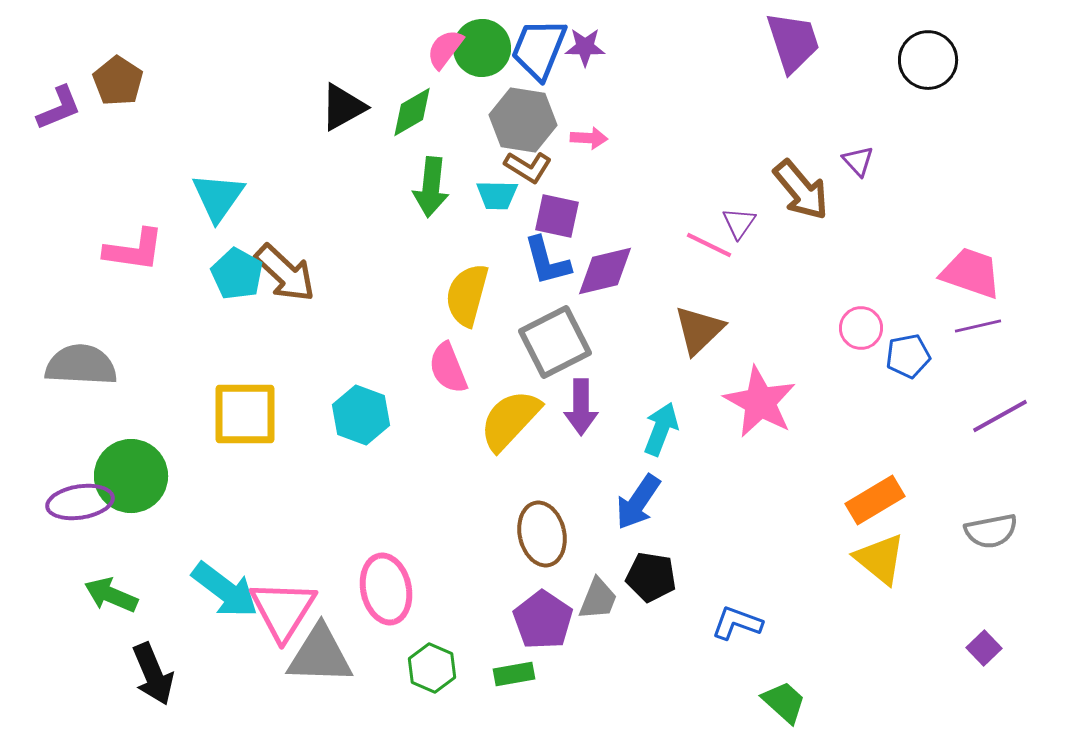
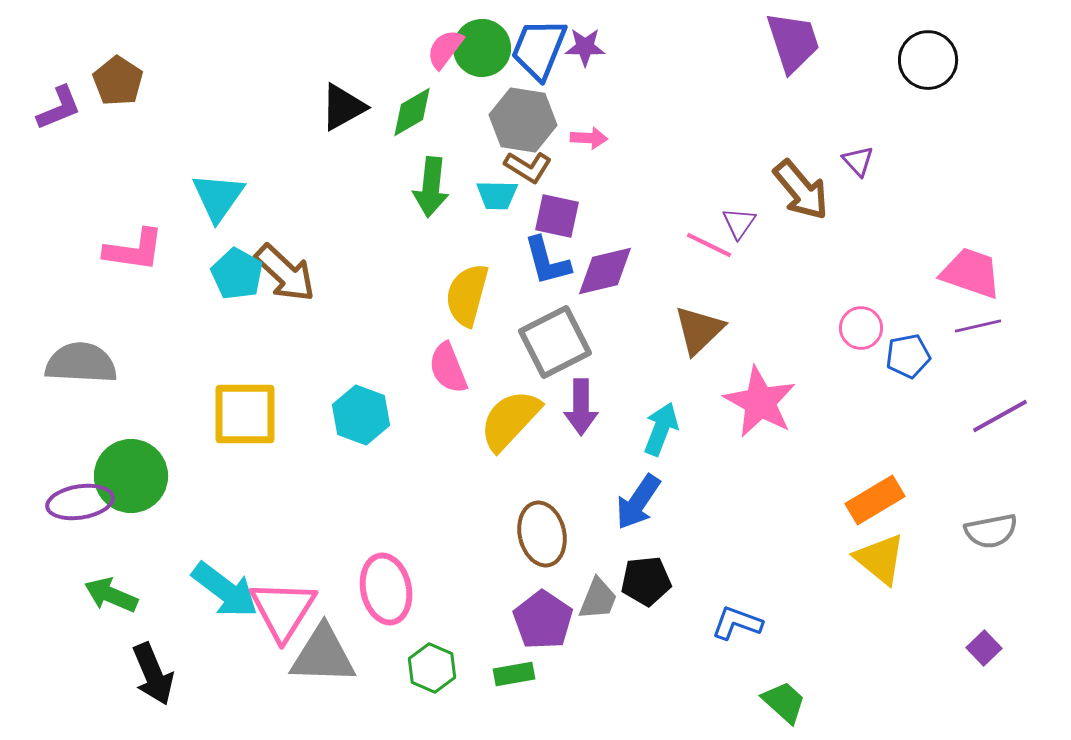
gray semicircle at (81, 365): moved 2 px up
black pentagon at (651, 577): moved 5 px left, 4 px down; rotated 15 degrees counterclockwise
gray triangle at (320, 655): moved 3 px right
